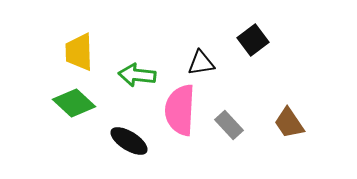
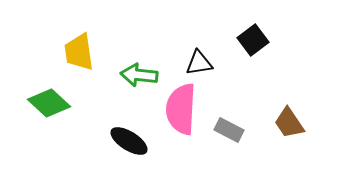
yellow trapezoid: rotated 6 degrees counterclockwise
black triangle: moved 2 px left
green arrow: moved 2 px right
green diamond: moved 25 px left
pink semicircle: moved 1 px right, 1 px up
gray rectangle: moved 5 px down; rotated 20 degrees counterclockwise
